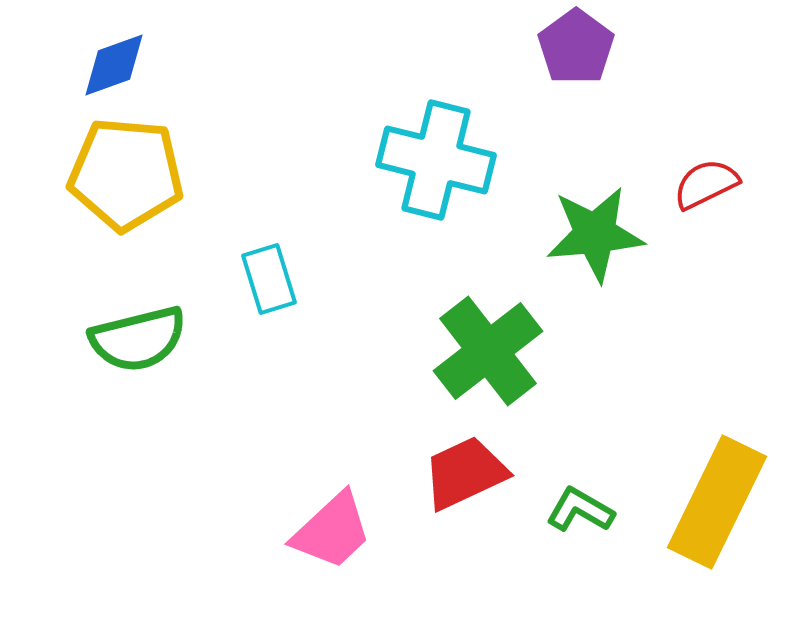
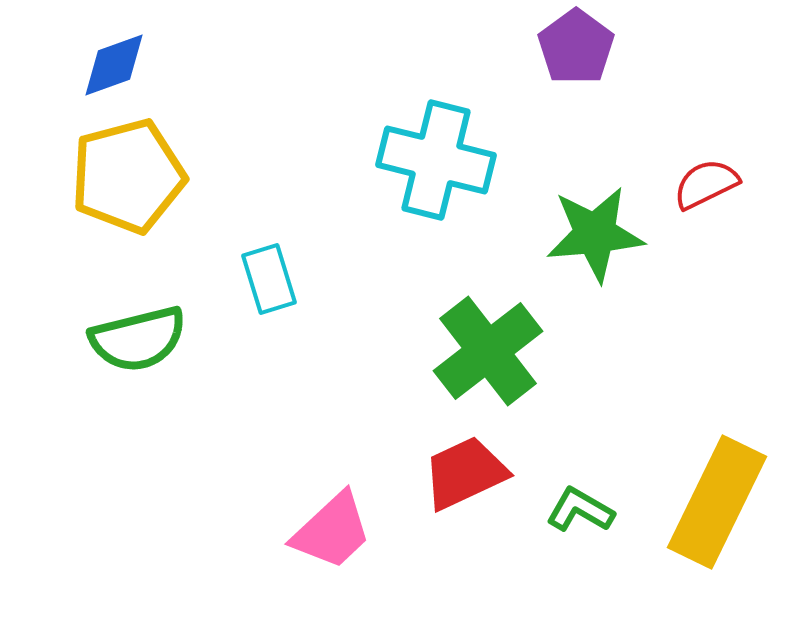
yellow pentagon: moved 2 px right, 2 px down; rotated 20 degrees counterclockwise
